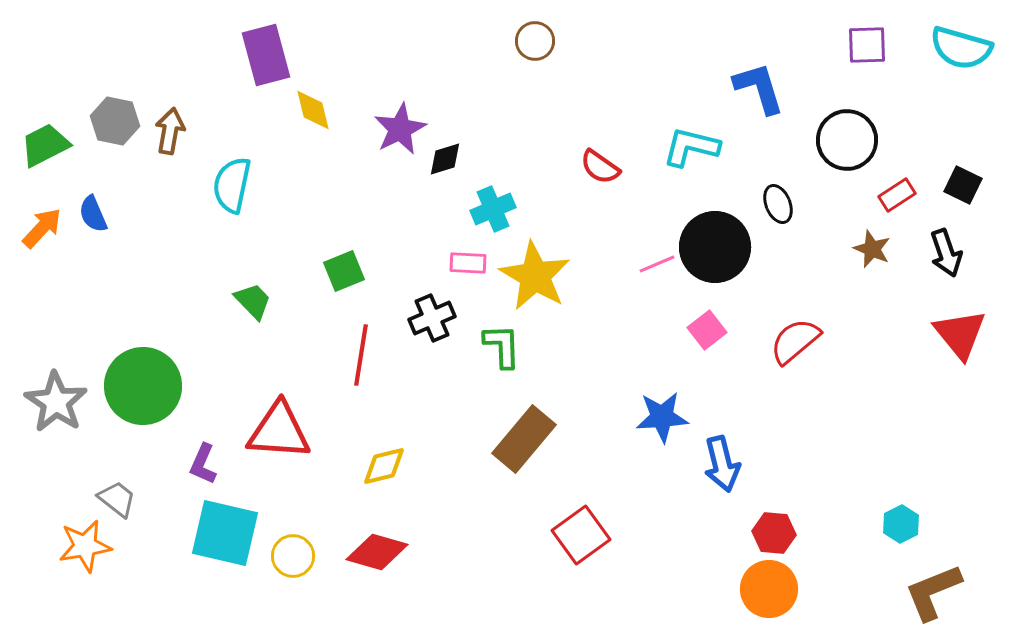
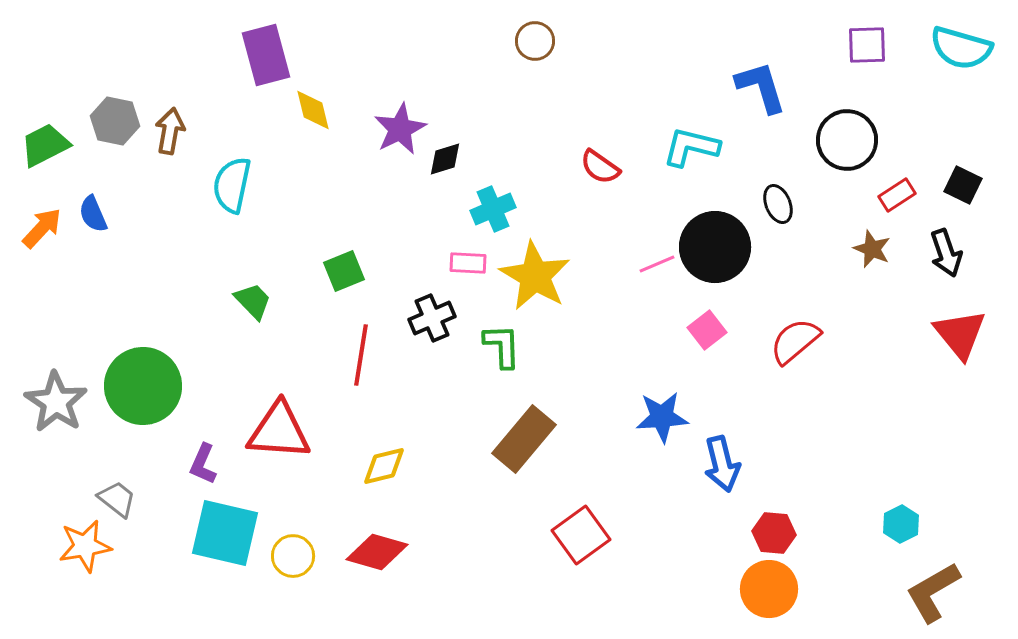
blue L-shape at (759, 88): moved 2 px right, 1 px up
brown L-shape at (933, 592): rotated 8 degrees counterclockwise
